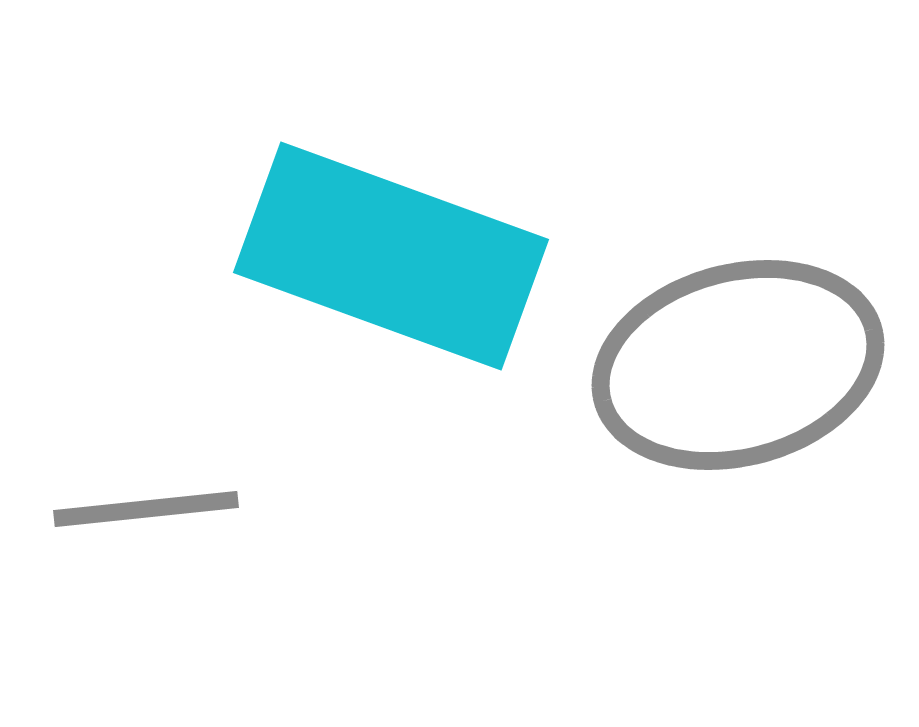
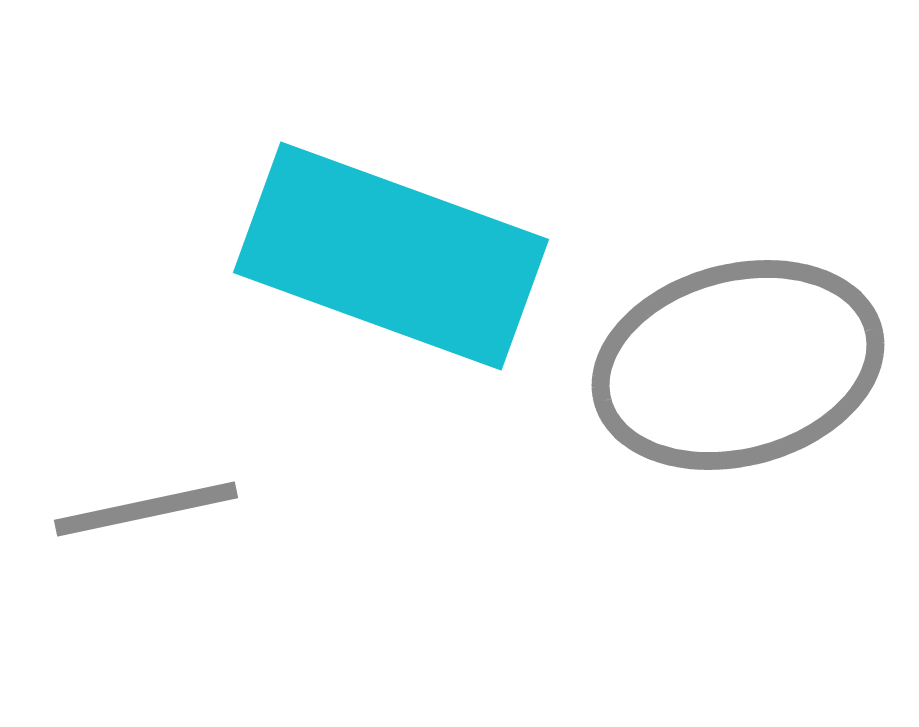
gray line: rotated 6 degrees counterclockwise
